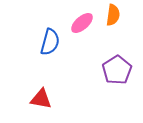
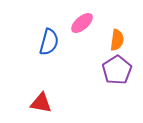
orange semicircle: moved 4 px right, 25 px down
blue semicircle: moved 1 px left
red triangle: moved 4 px down
